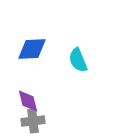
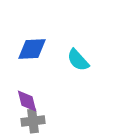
cyan semicircle: rotated 20 degrees counterclockwise
purple diamond: moved 1 px left
